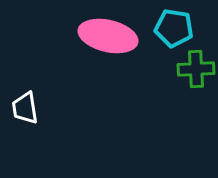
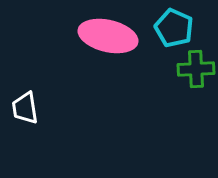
cyan pentagon: rotated 15 degrees clockwise
